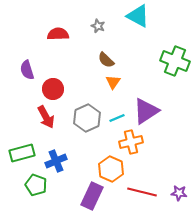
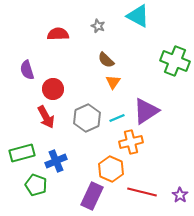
purple star: moved 1 px right, 2 px down; rotated 28 degrees clockwise
